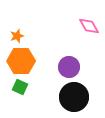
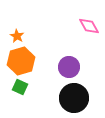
orange star: rotated 24 degrees counterclockwise
orange hexagon: rotated 16 degrees counterclockwise
black circle: moved 1 px down
